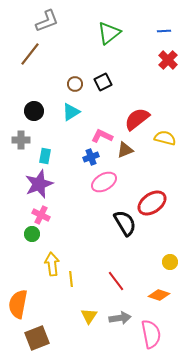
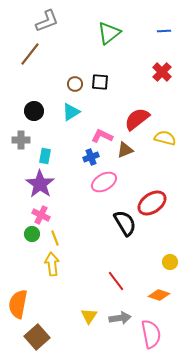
red cross: moved 6 px left, 12 px down
black square: moved 3 px left; rotated 30 degrees clockwise
purple star: moved 1 px right; rotated 16 degrees counterclockwise
yellow line: moved 16 px left, 41 px up; rotated 14 degrees counterclockwise
brown square: moved 1 px up; rotated 20 degrees counterclockwise
